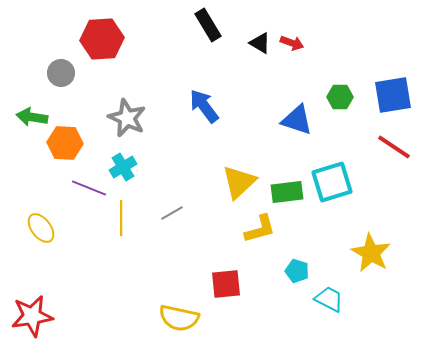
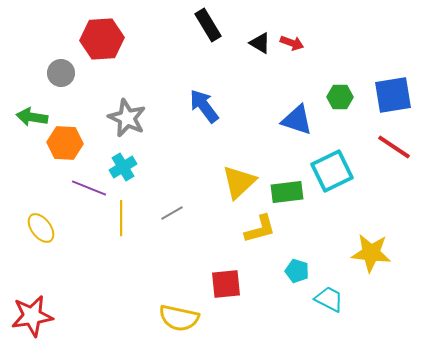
cyan square: moved 11 px up; rotated 9 degrees counterclockwise
yellow star: rotated 24 degrees counterclockwise
